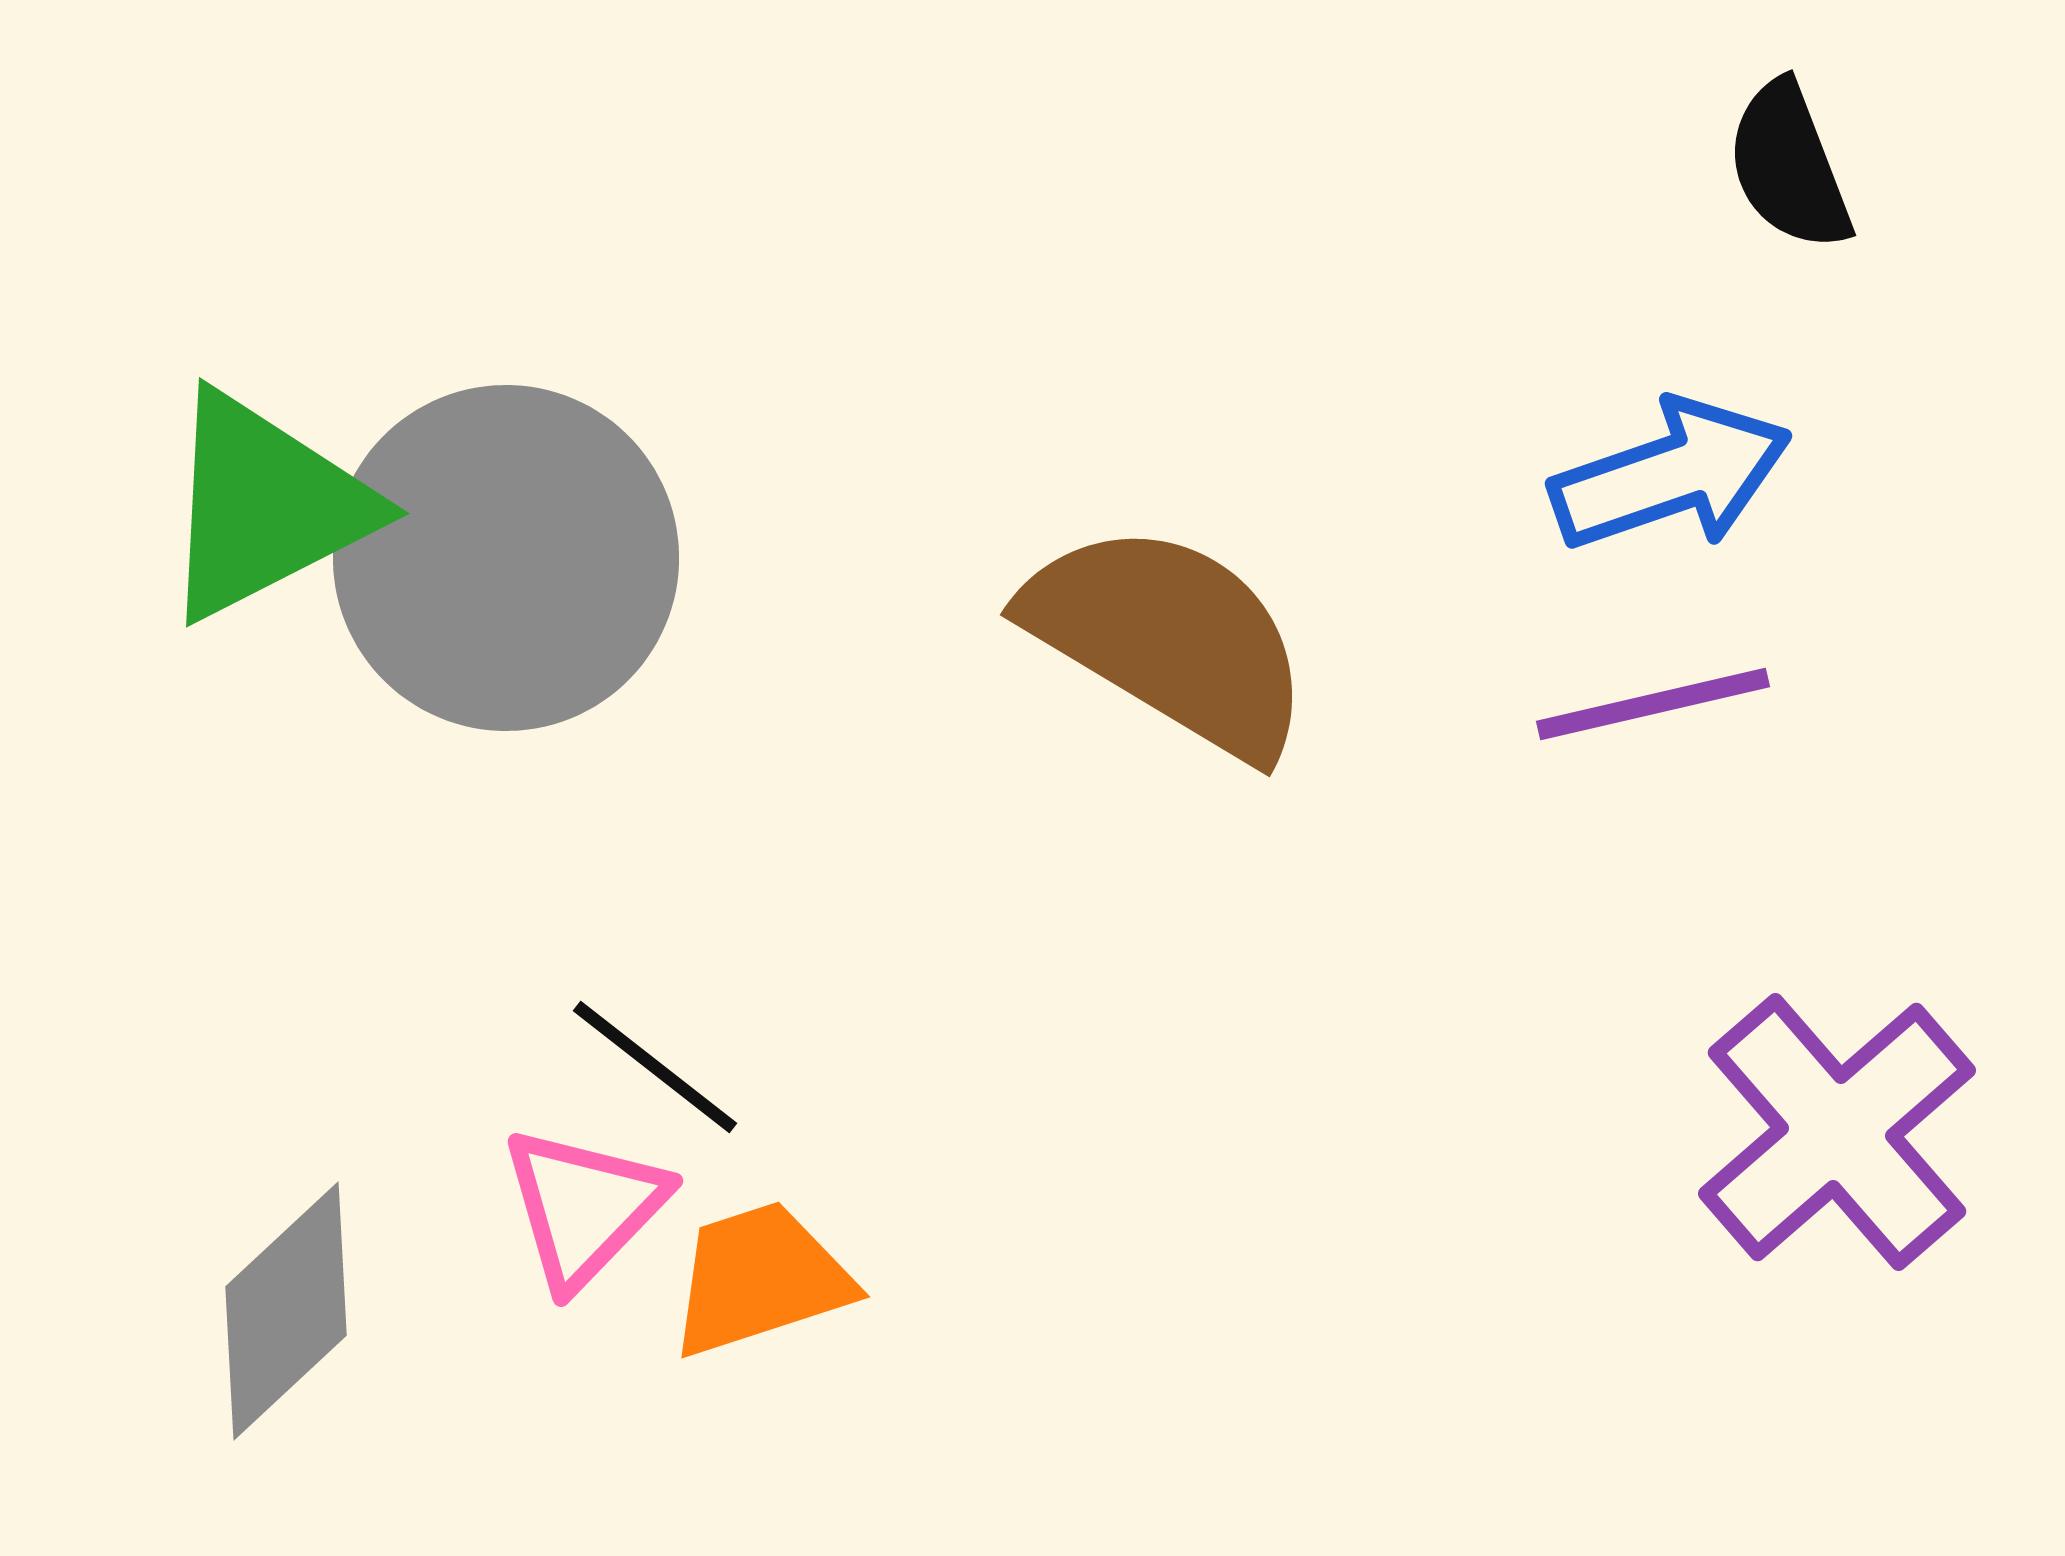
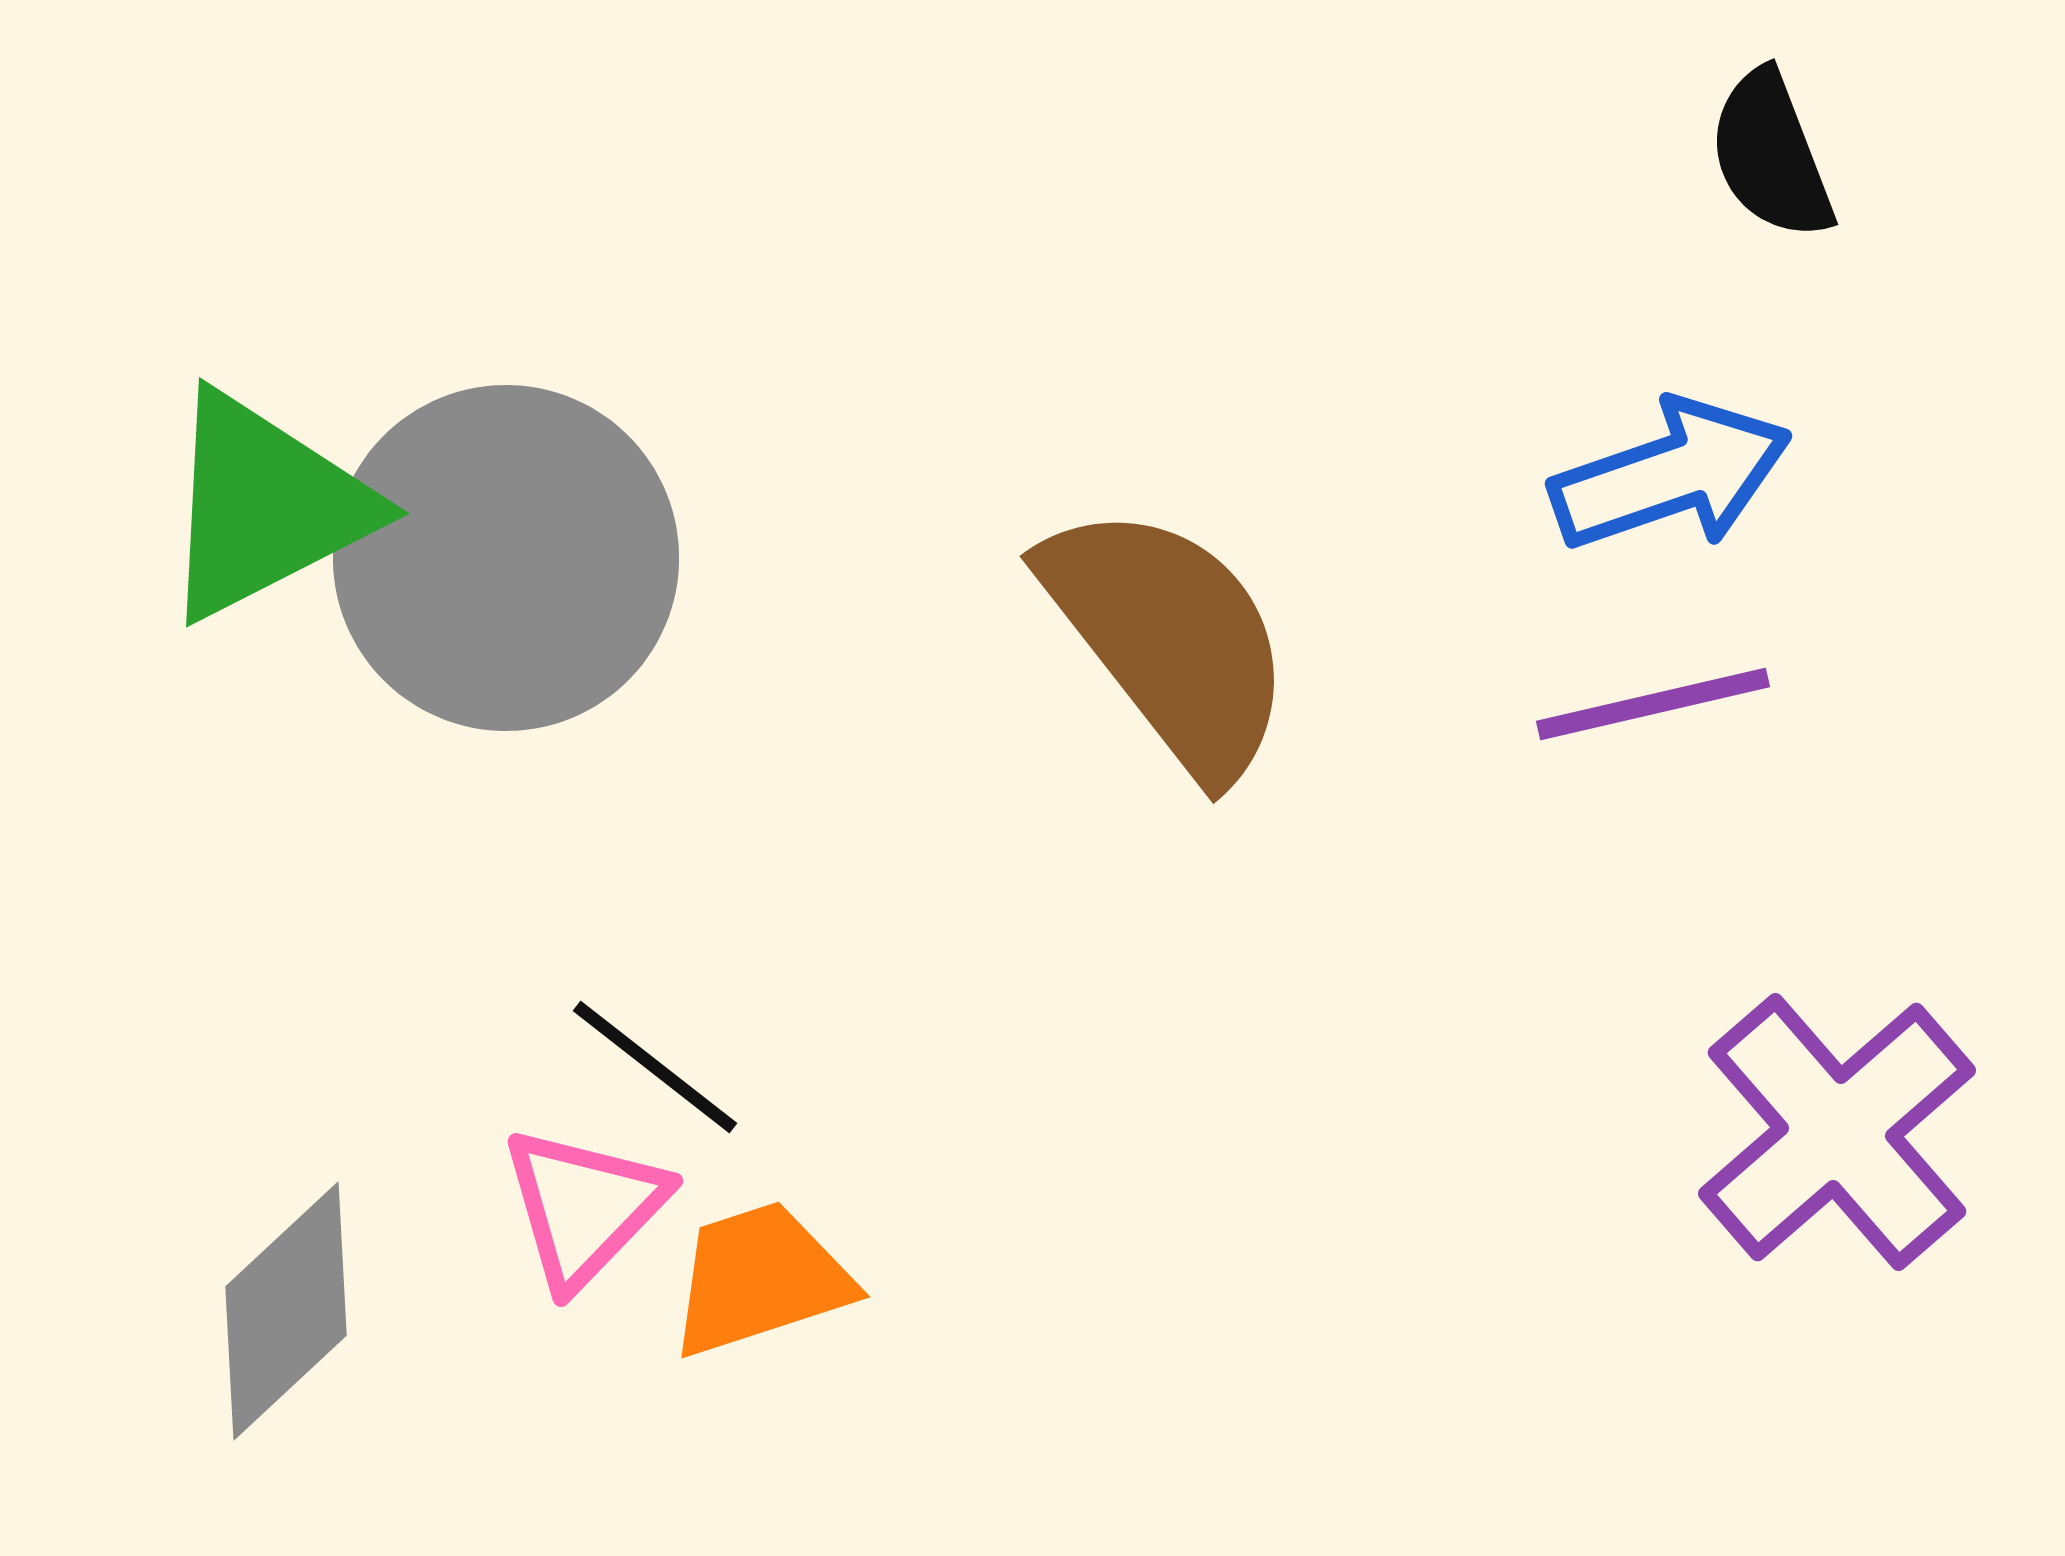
black semicircle: moved 18 px left, 11 px up
brown semicircle: rotated 21 degrees clockwise
